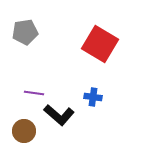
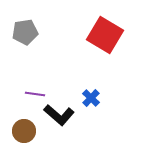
red square: moved 5 px right, 9 px up
purple line: moved 1 px right, 1 px down
blue cross: moved 2 px left, 1 px down; rotated 36 degrees clockwise
